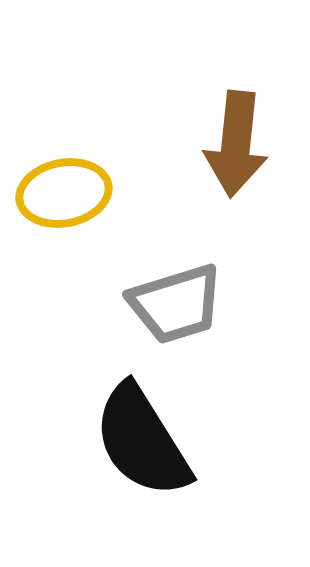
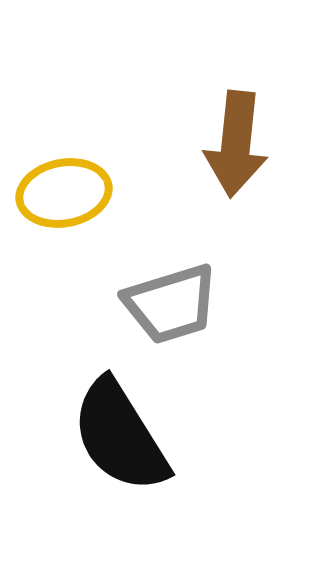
gray trapezoid: moved 5 px left
black semicircle: moved 22 px left, 5 px up
